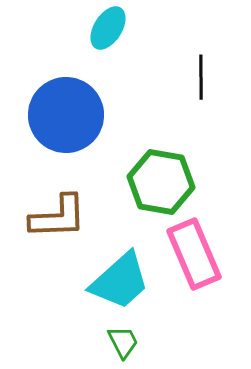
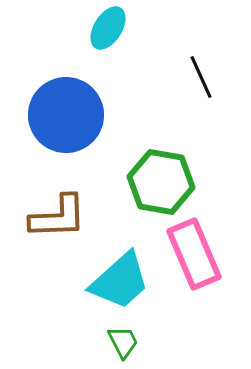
black line: rotated 24 degrees counterclockwise
